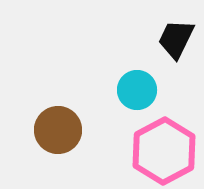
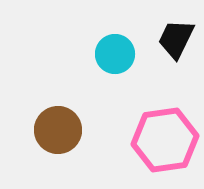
cyan circle: moved 22 px left, 36 px up
pink hexagon: moved 1 px right, 11 px up; rotated 20 degrees clockwise
